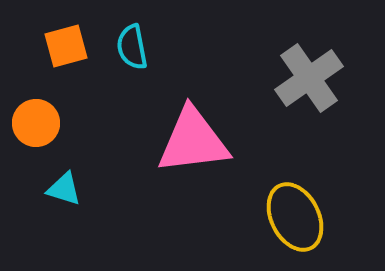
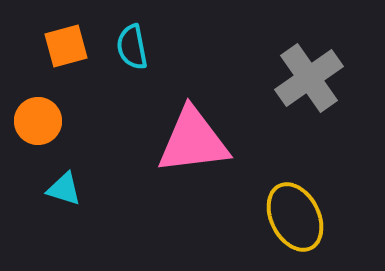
orange circle: moved 2 px right, 2 px up
